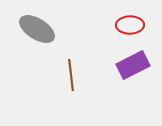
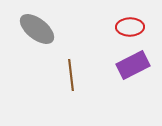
red ellipse: moved 2 px down
gray ellipse: rotated 6 degrees clockwise
